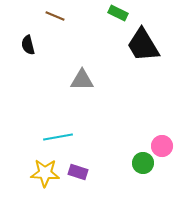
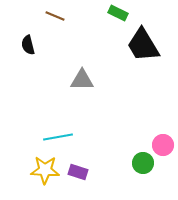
pink circle: moved 1 px right, 1 px up
yellow star: moved 3 px up
